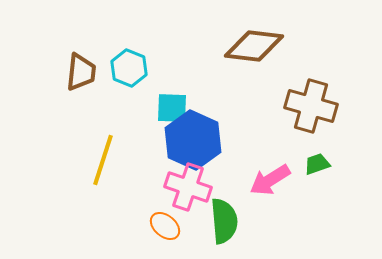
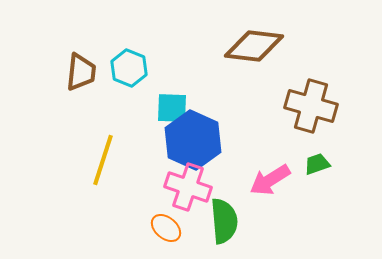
orange ellipse: moved 1 px right, 2 px down
